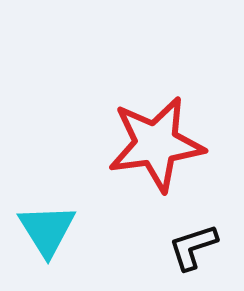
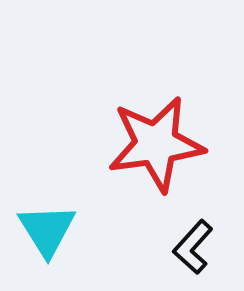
black L-shape: rotated 30 degrees counterclockwise
